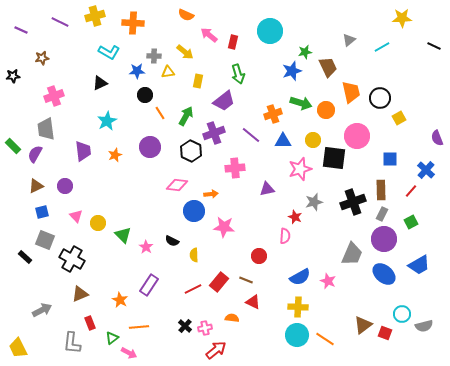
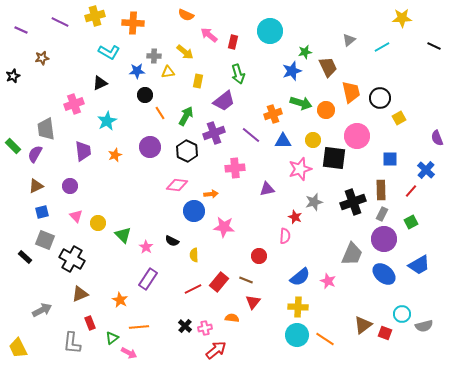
black star at (13, 76): rotated 16 degrees counterclockwise
pink cross at (54, 96): moved 20 px right, 8 px down
black hexagon at (191, 151): moved 4 px left
purple circle at (65, 186): moved 5 px right
blue semicircle at (300, 277): rotated 10 degrees counterclockwise
purple rectangle at (149, 285): moved 1 px left, 6 px up
red triangle at (253, 302): rotated 42 degrees clockwise
